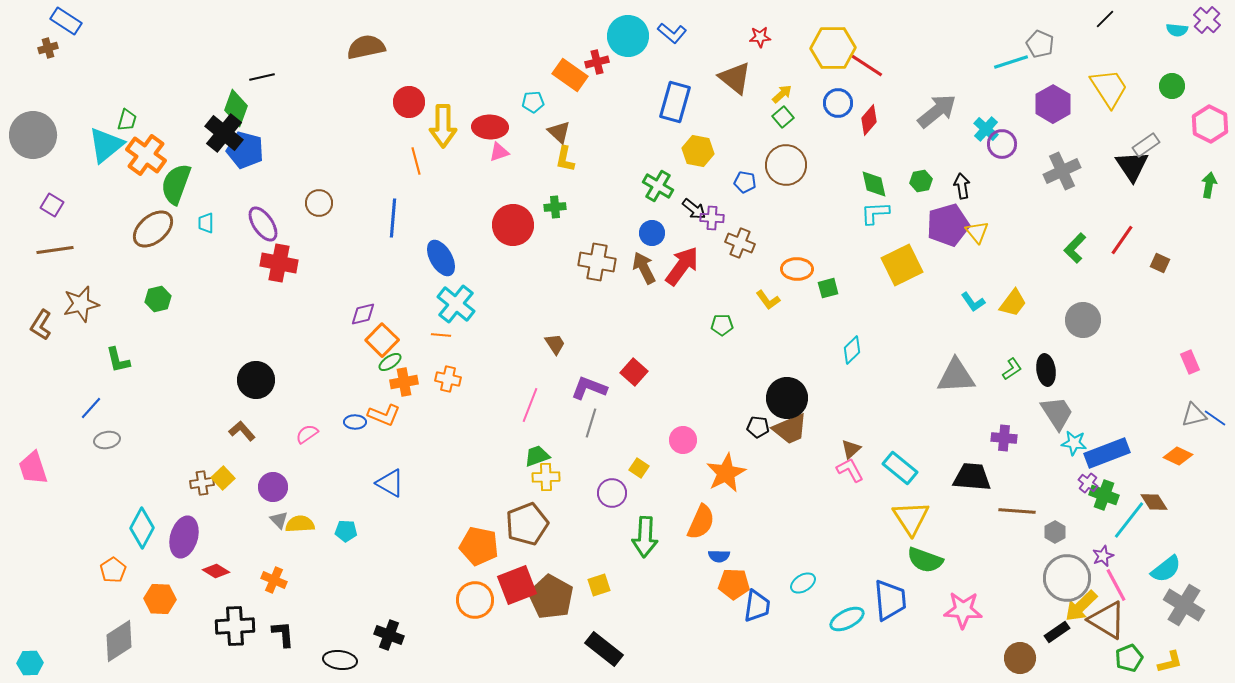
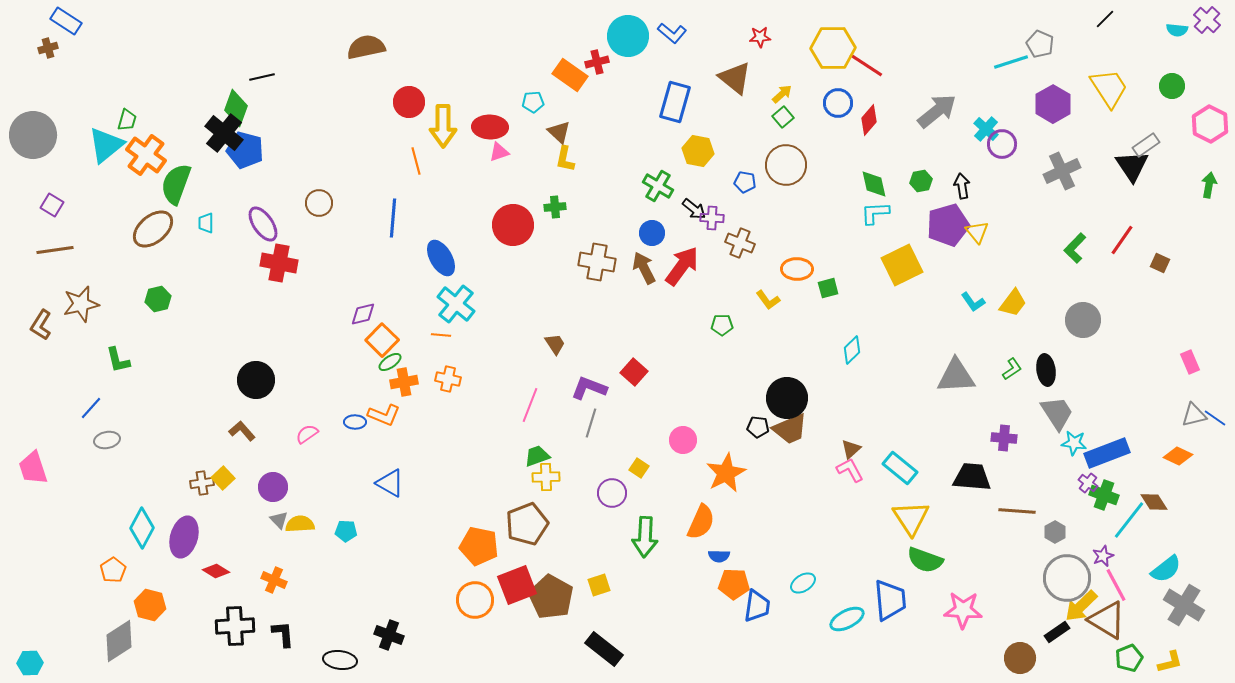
orange hexagon at (160, 599): moved 10 px left, 6 px down; rotated 12 degrees clockwise
